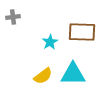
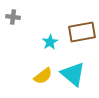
gray cross: rotated 16 degrees clockwise
brown rectangle: rotated 12 degrees counterclockwise
cyan triangle: rotated 40 degrees clockwise
